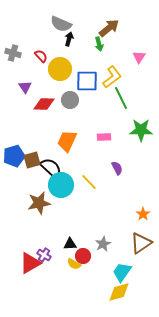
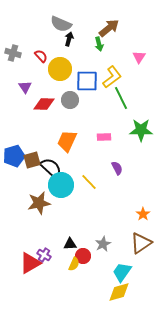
yellow semicircle: rotated 96 degrees counterclockwise
